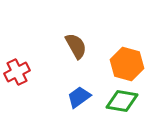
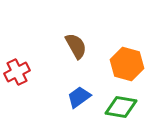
green diamond: moved 1 px left, 6 px down
